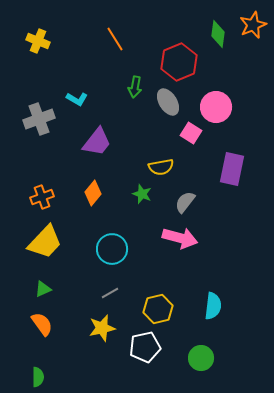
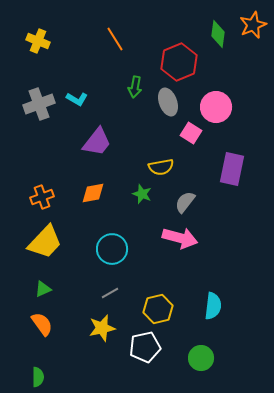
gray ellipse: rotated 12 degrees clockwise
gray cross: moved 15 px up
orange diamond: rotated 40 degrees clockwise
